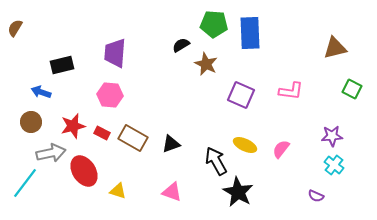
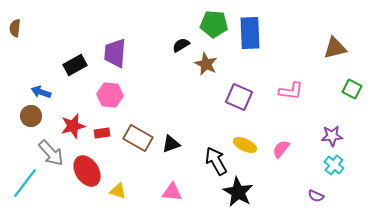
brown semicircle: rotated 24 degrees counterclockwise
black rectangle: moved 13 px right; rotated 15 degrees counterclockwise
purple square: moved 2 px left, 2 px down
brown circle: moved 6 px up
red rectangle: rotated 35 degrees counterclockwise
brown rectangle: moved 5 px right
gray arrow: rotated 60 degrees clockwise
red ellipse: moved 3 px right
pink triangle: rotated 15 degrees counterclockwise
